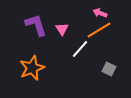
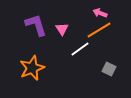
white line: rotated 12 degrees clockwise
